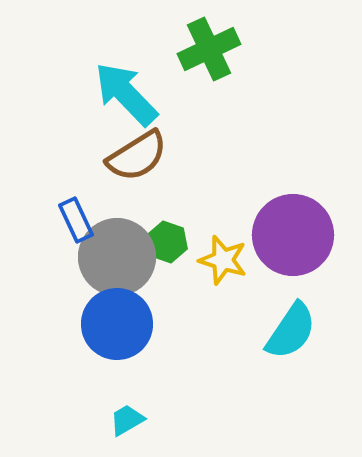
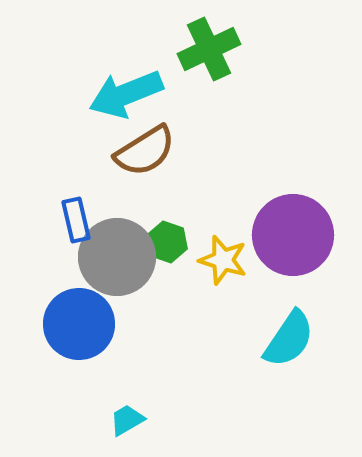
cyan arrow: rotated 68 degrees counterclockwise
brown semicircle: moved 8 px right, 5 px up
blue rectangle: rotated 12 degrees clockwise
blue circle: moved 38 px left
cyan semicircle: moved 2 px left, 8 px down
